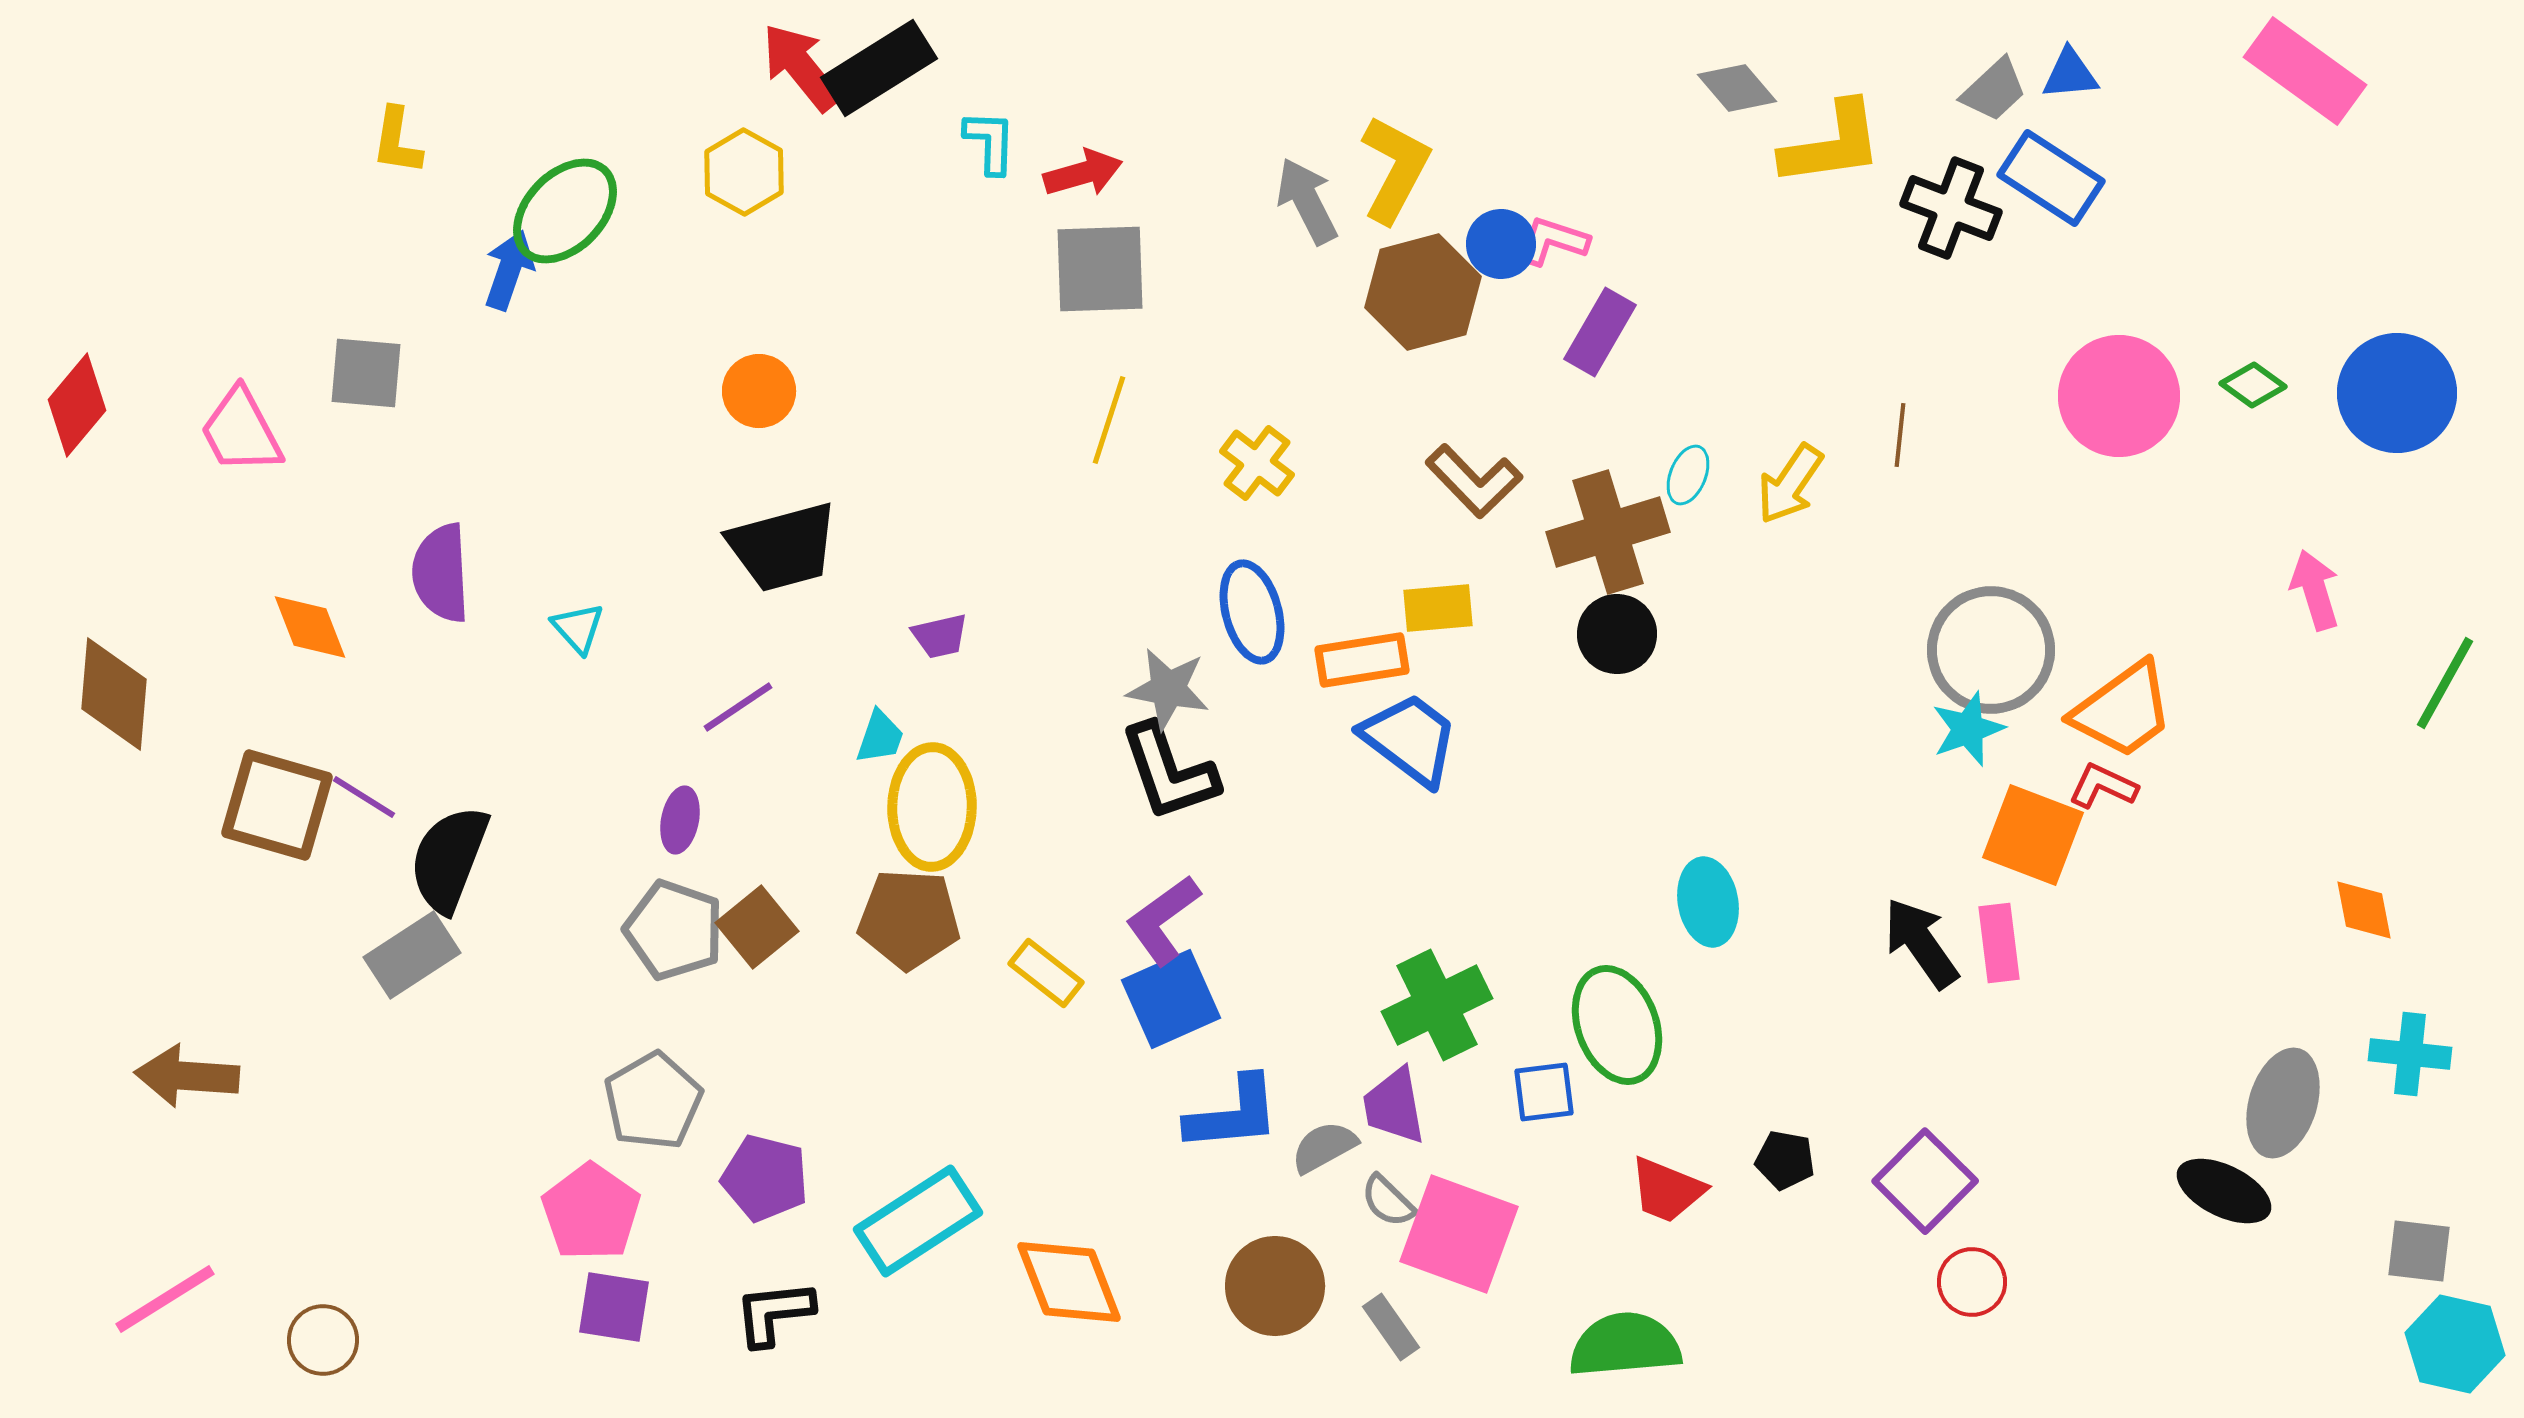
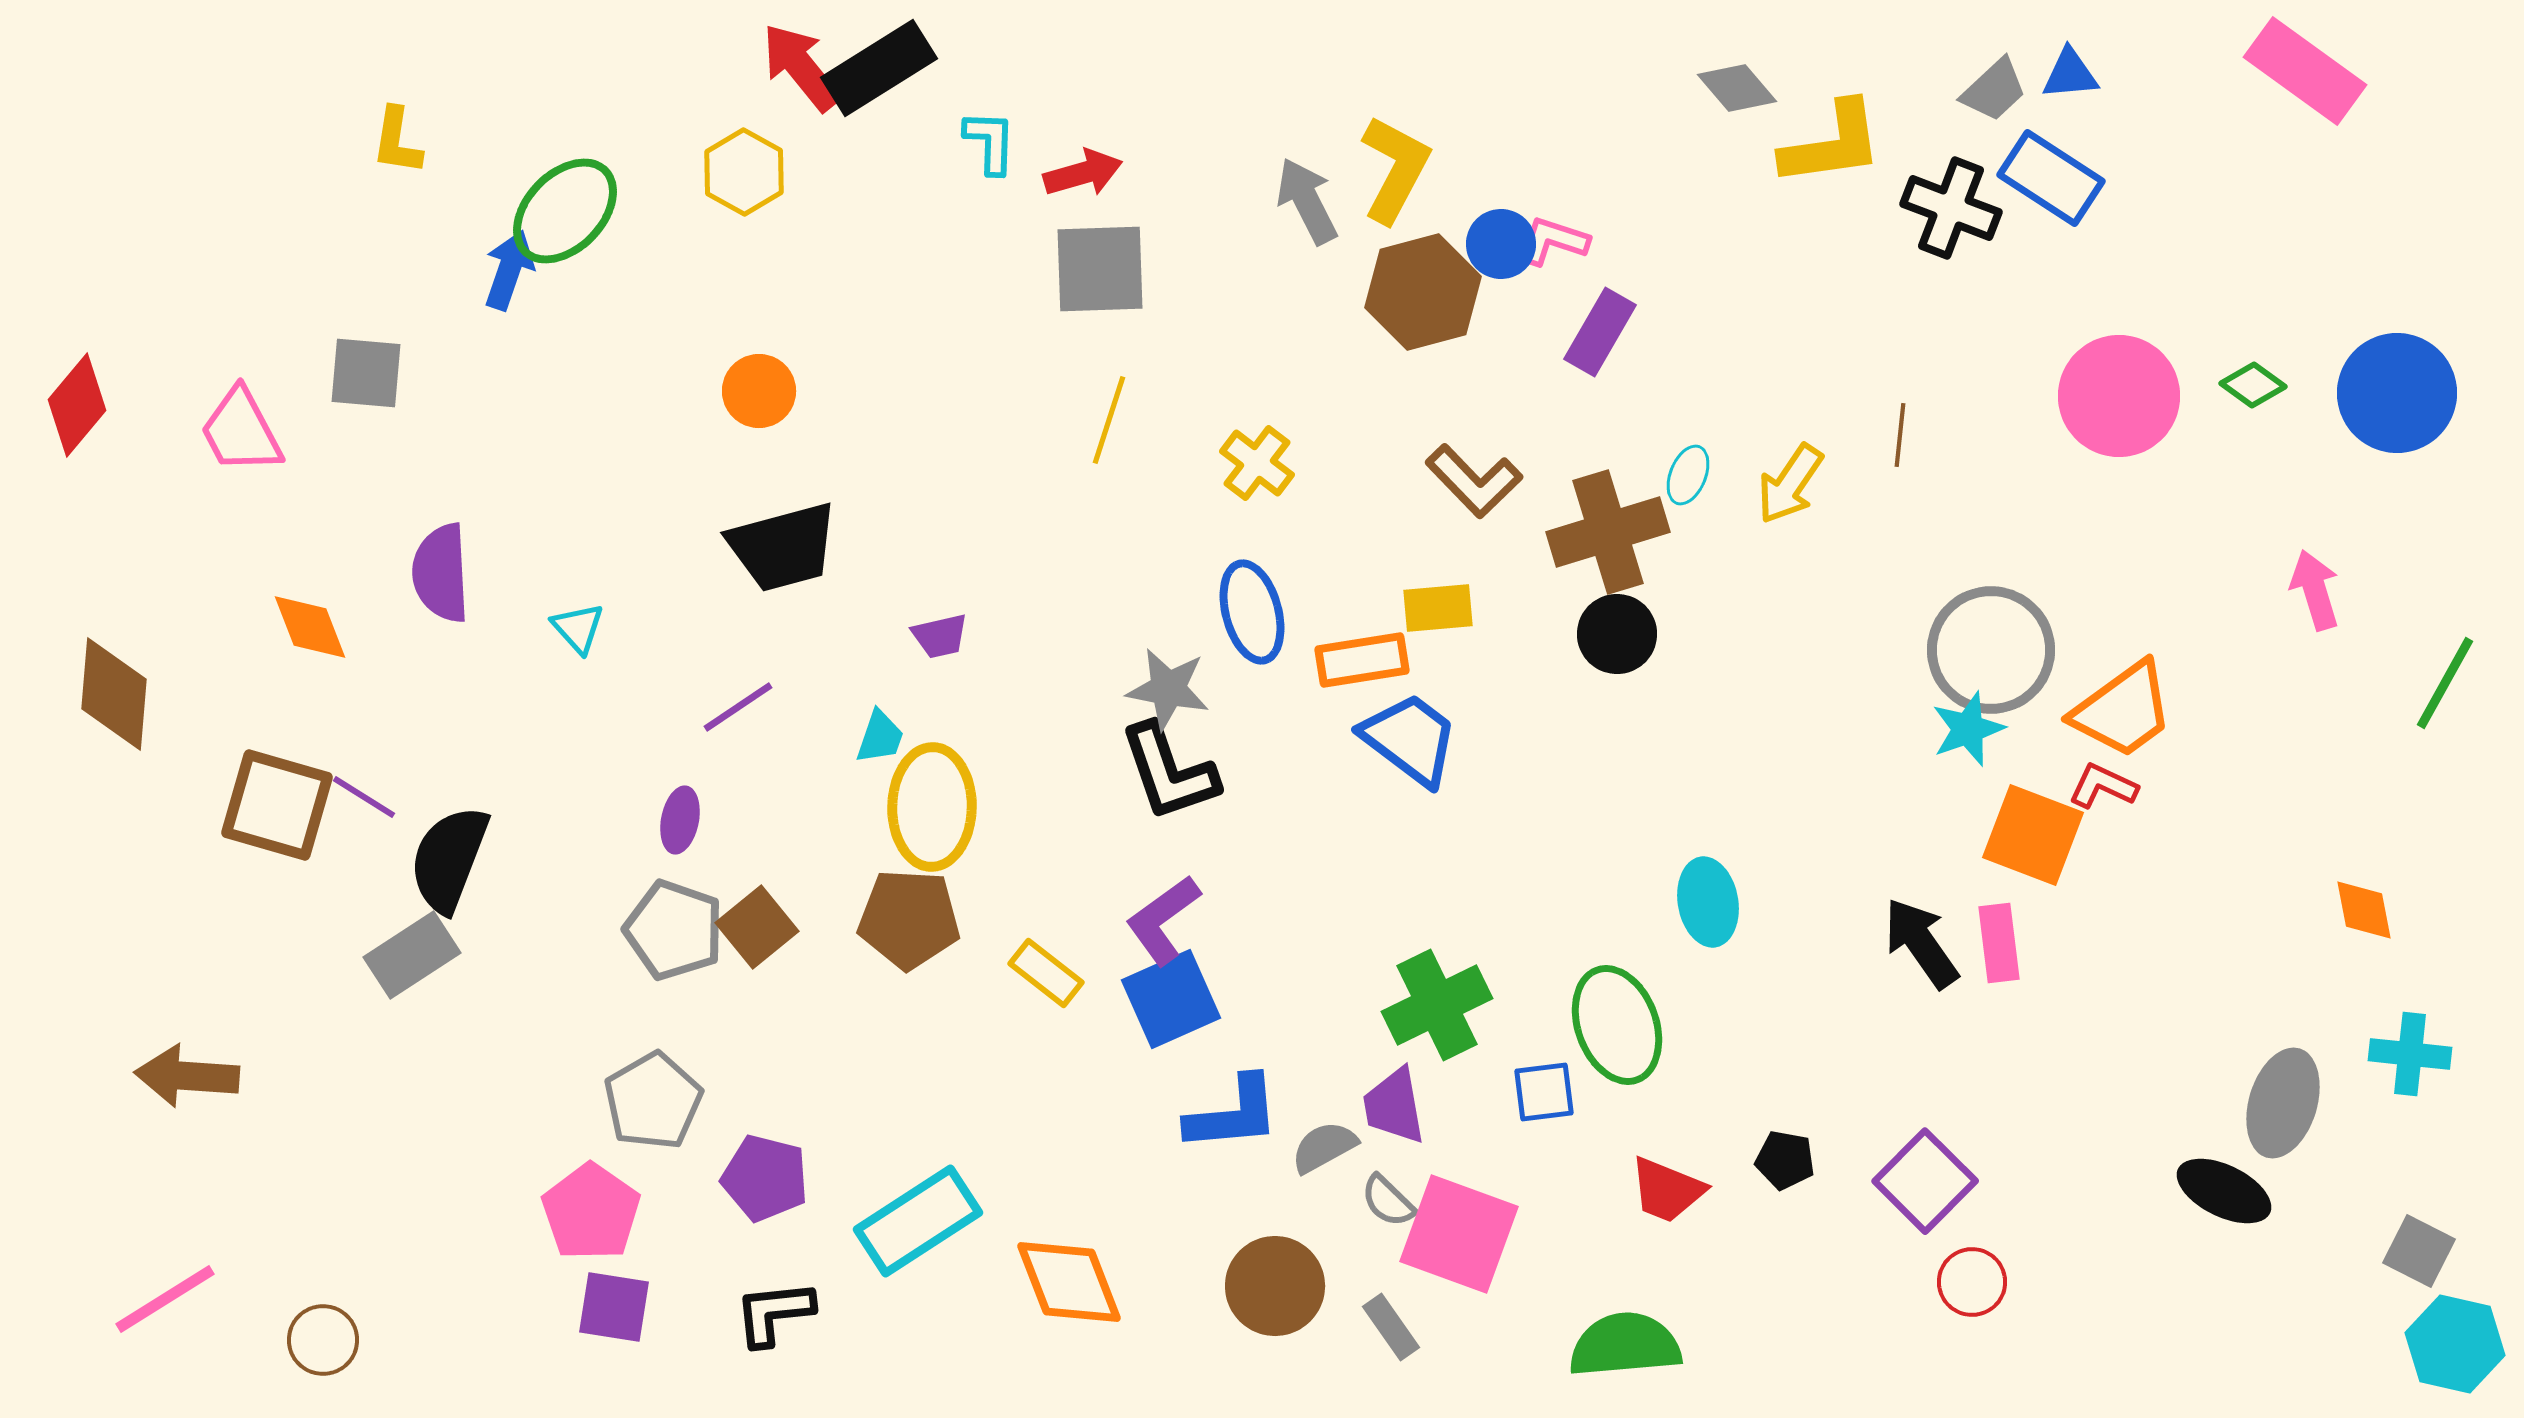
gray square at (2419, 1251): rotated 20 degrees clockwise
